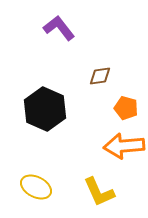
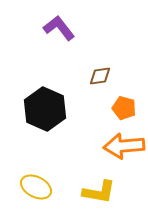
orange pentagon: moved 2 px left
yellow L-shape: rotated 56 degrees counterclockwise
